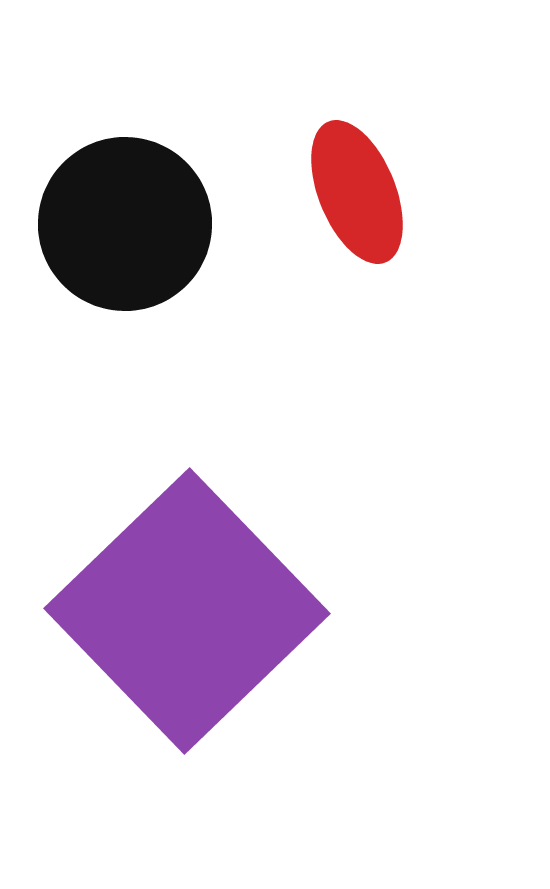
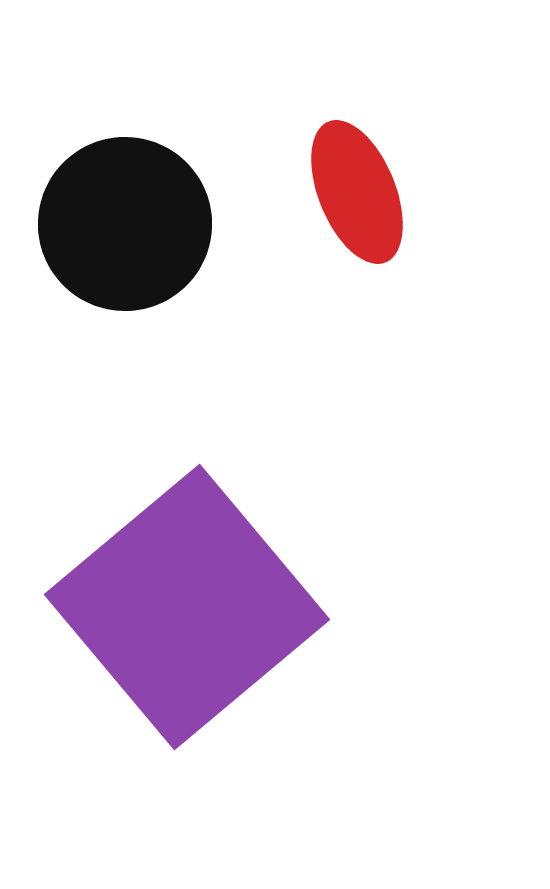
purple square: moved 4 px up; rotated 4 degrees clockwise
